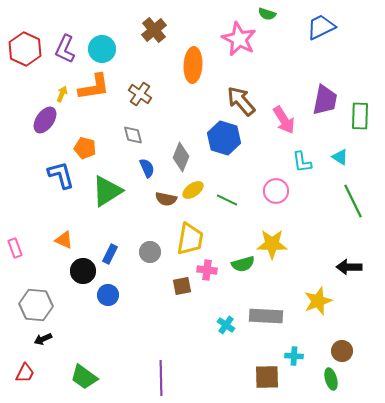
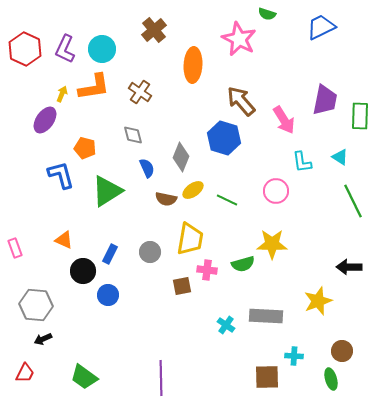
brown cross at (140, 94): moved 2 px up
